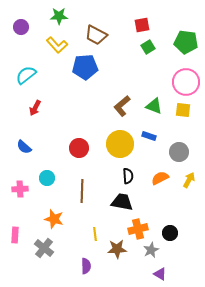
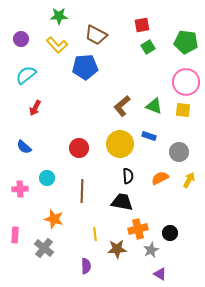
purple circle: moved 12 px down
